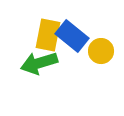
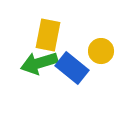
blue rectangle: moved 32 px down
